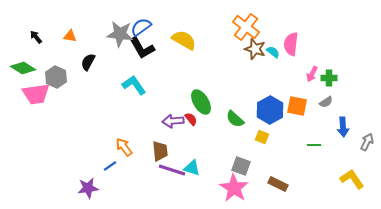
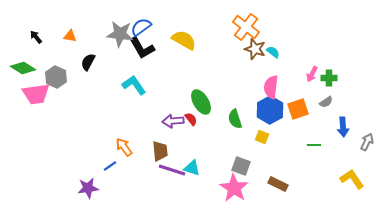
pink semicircle: moved 20 px left, 43 px down
orange square: moved 1 px right, 3 px down; rotated 30 degrees counterclockwise
green semicircle: rotated 30 degrees clockwise
